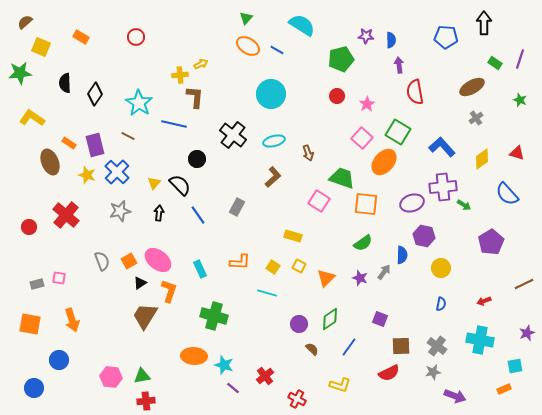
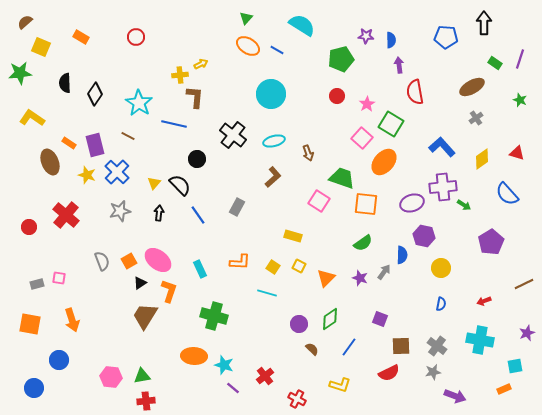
green square at (398, 132): moved 7 px left, 8 px up
